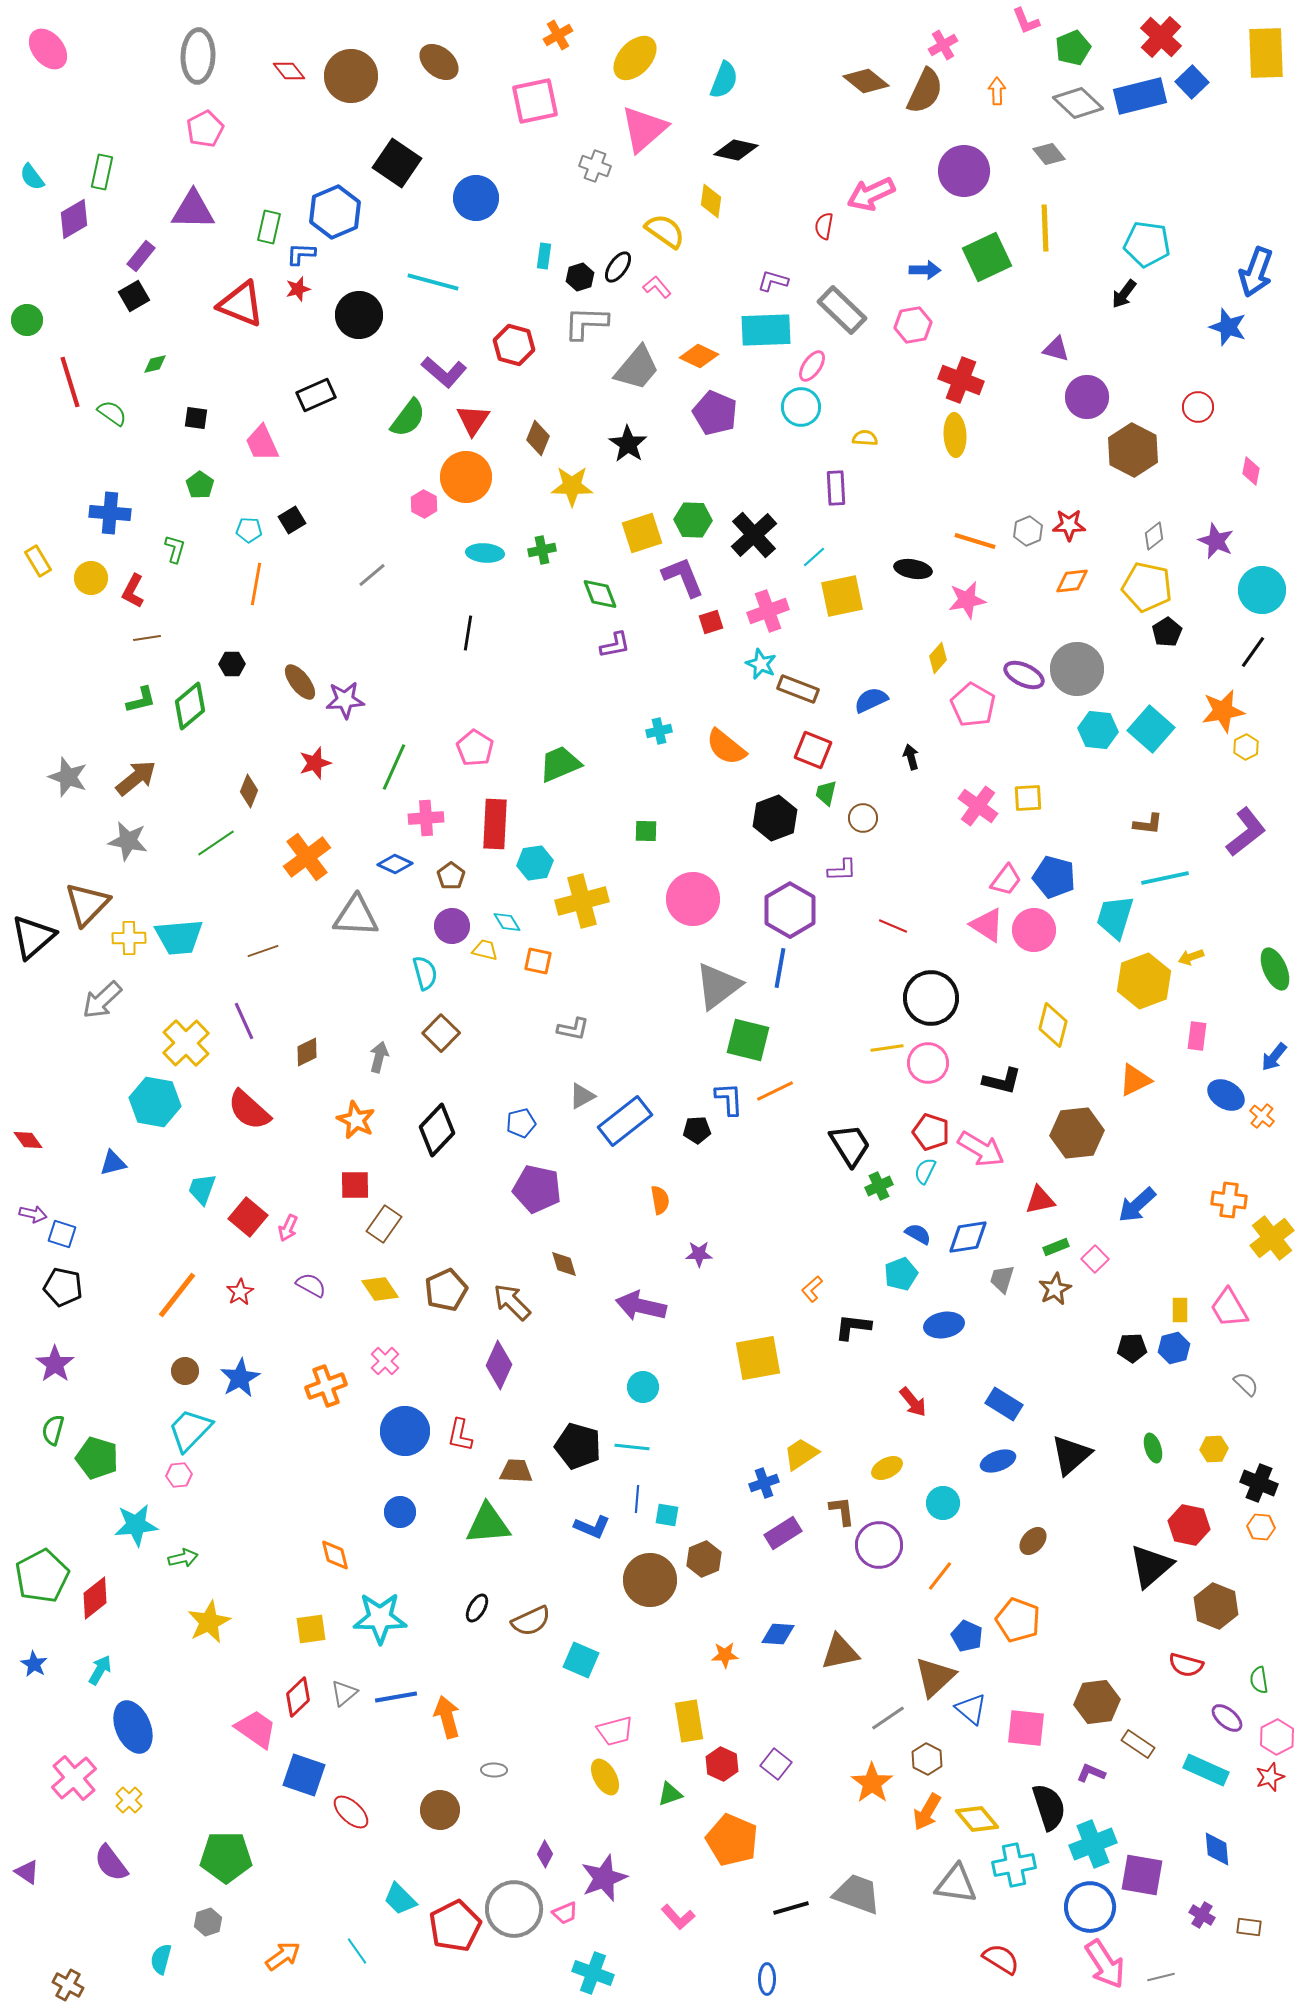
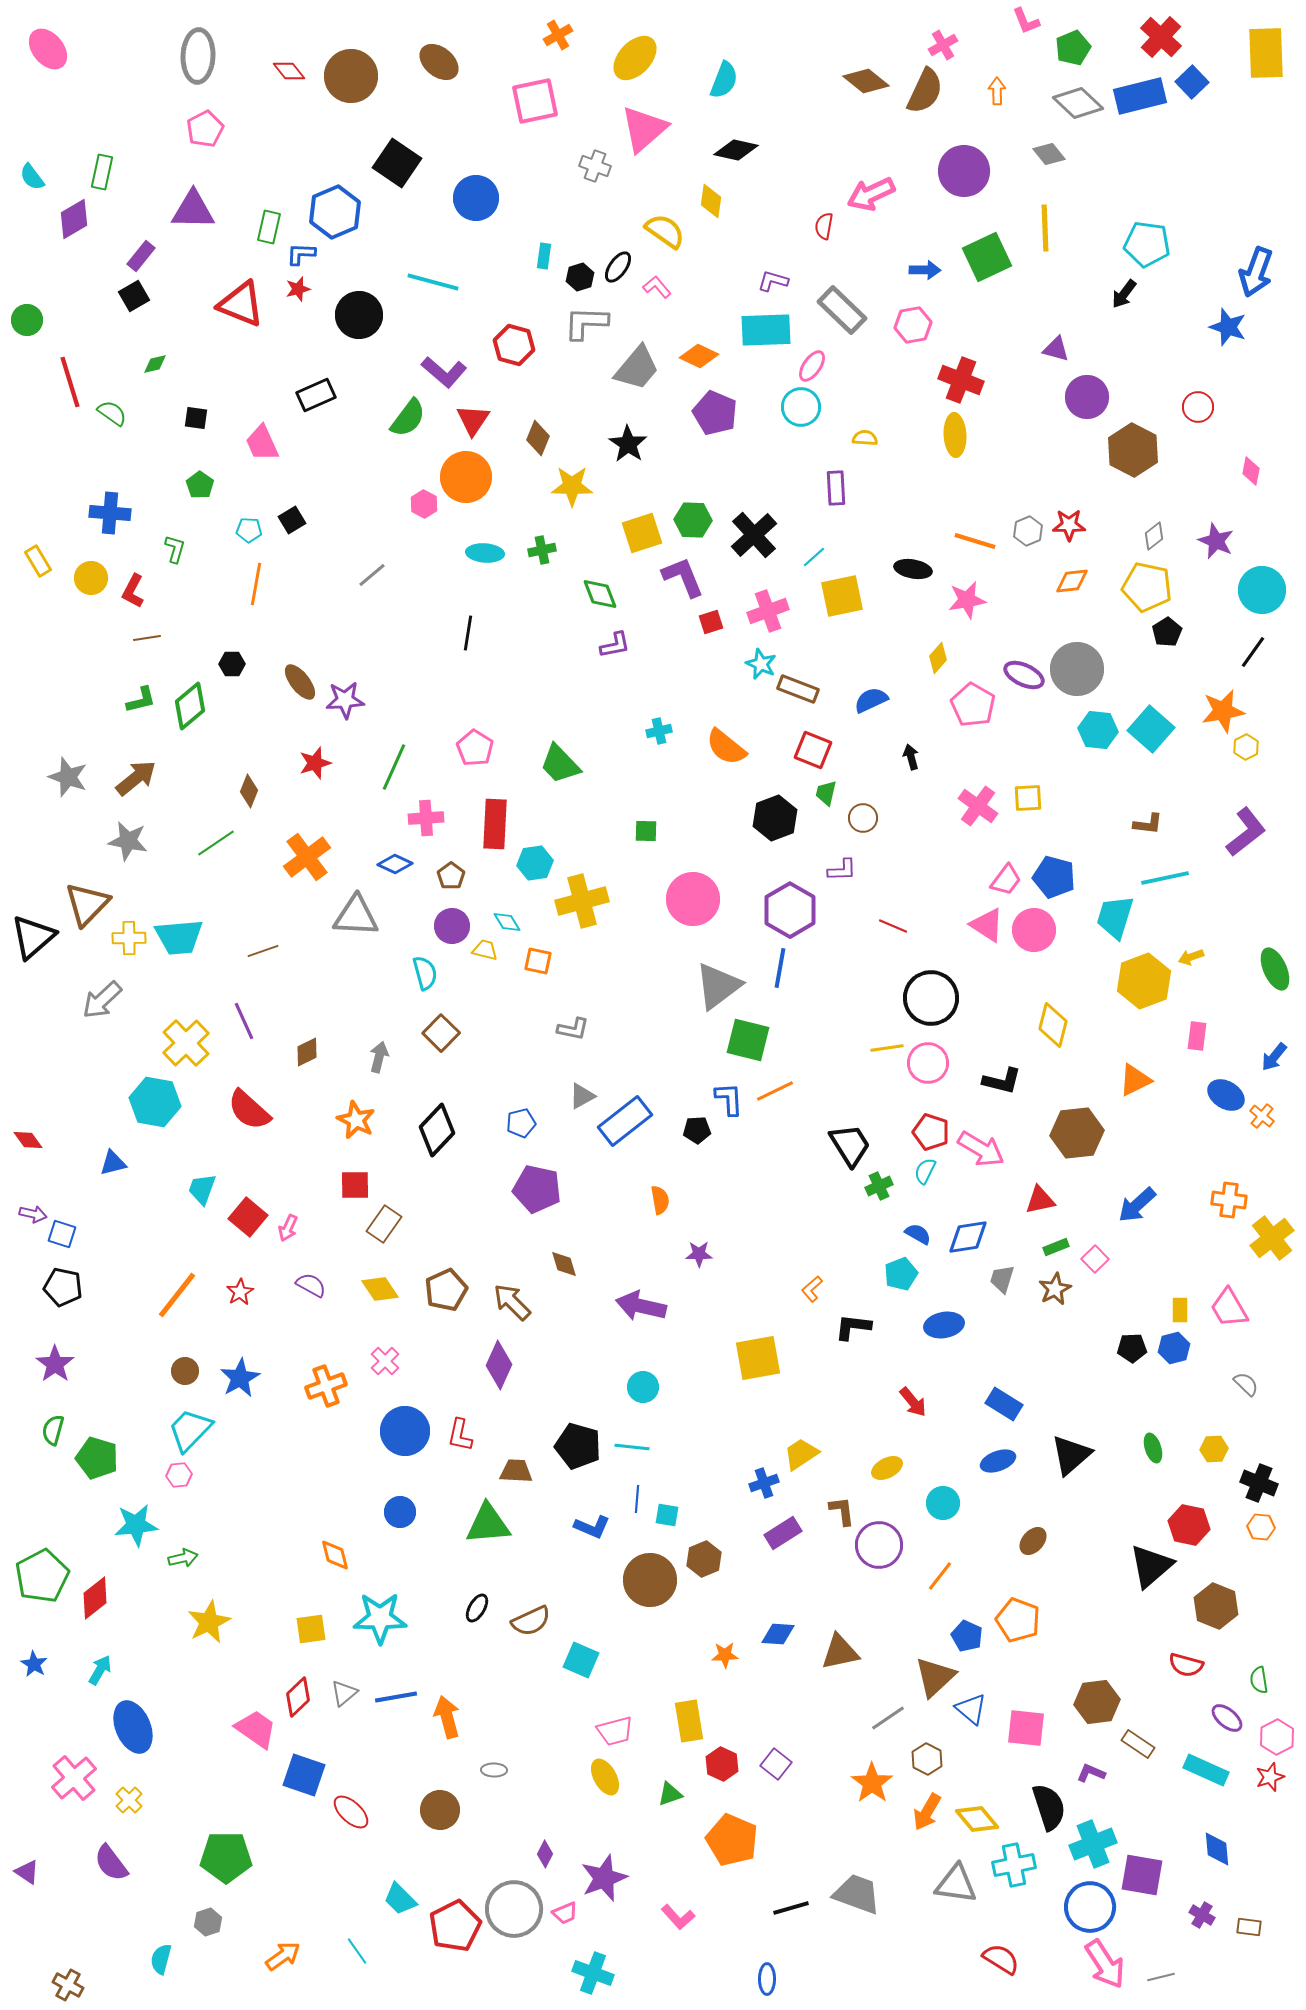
green trapezoid at (560, 764): rotated 111 degrees counterclockwise
